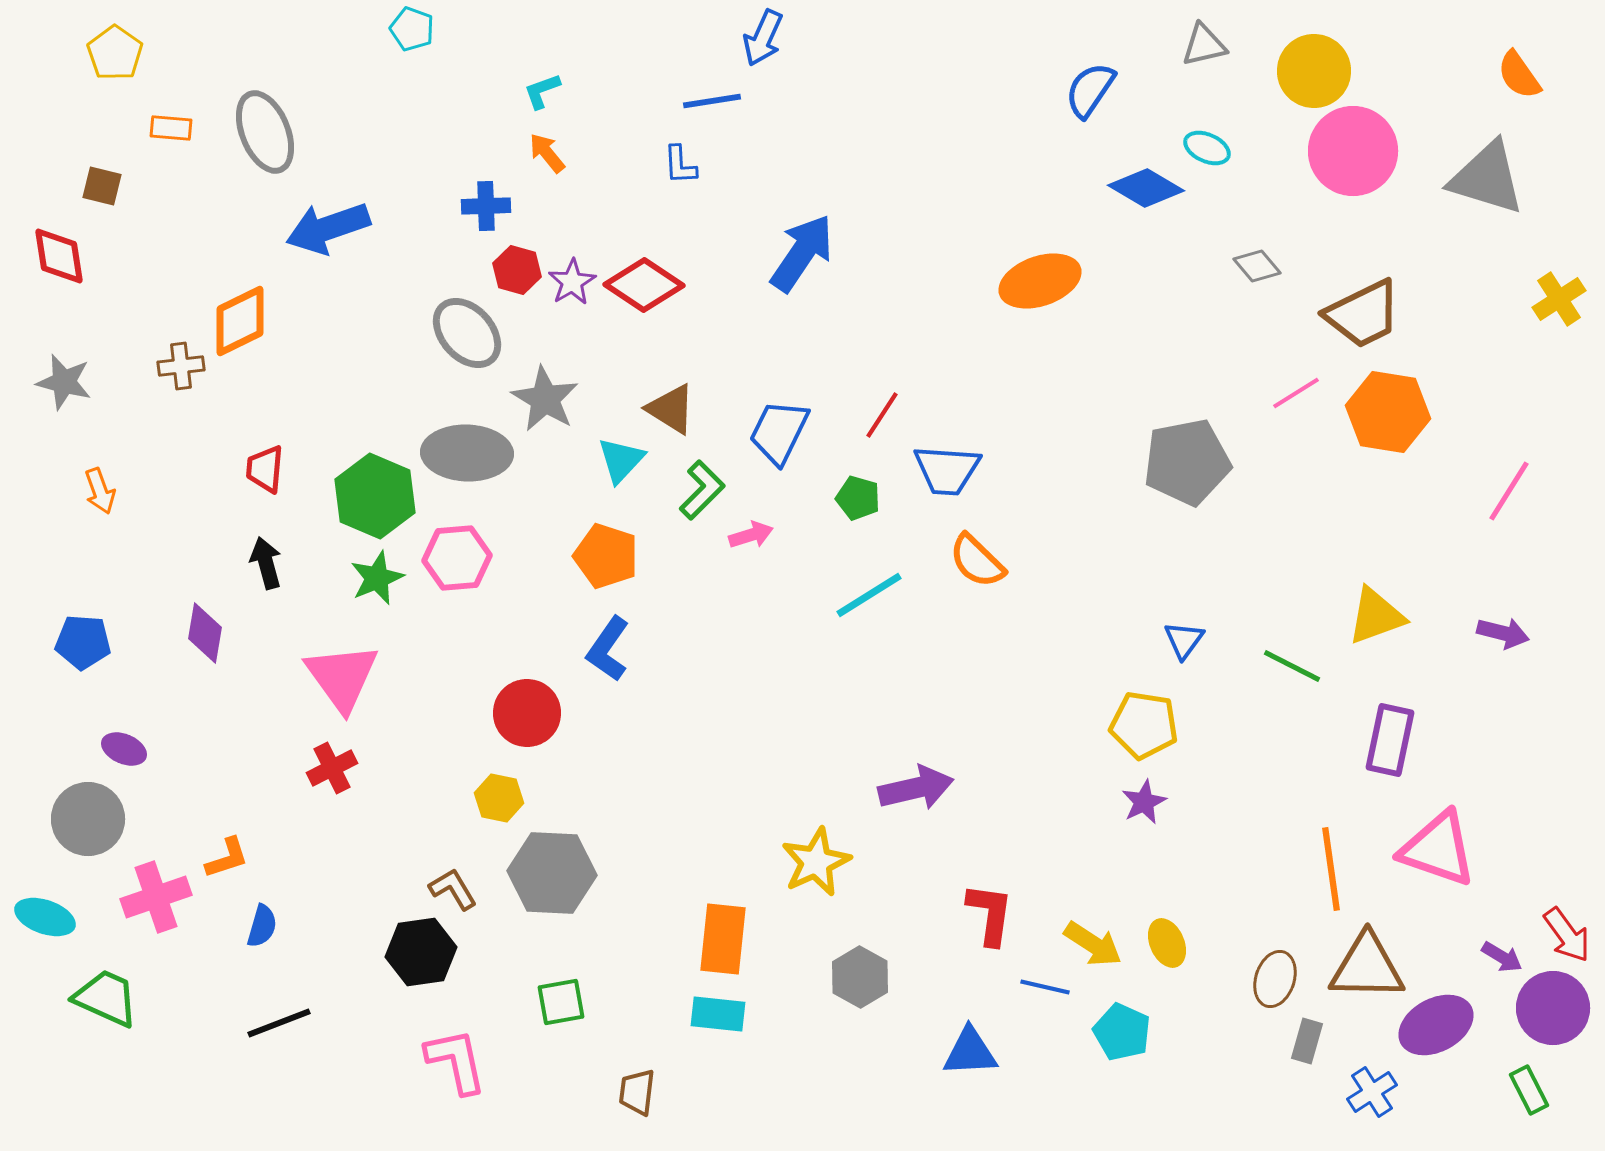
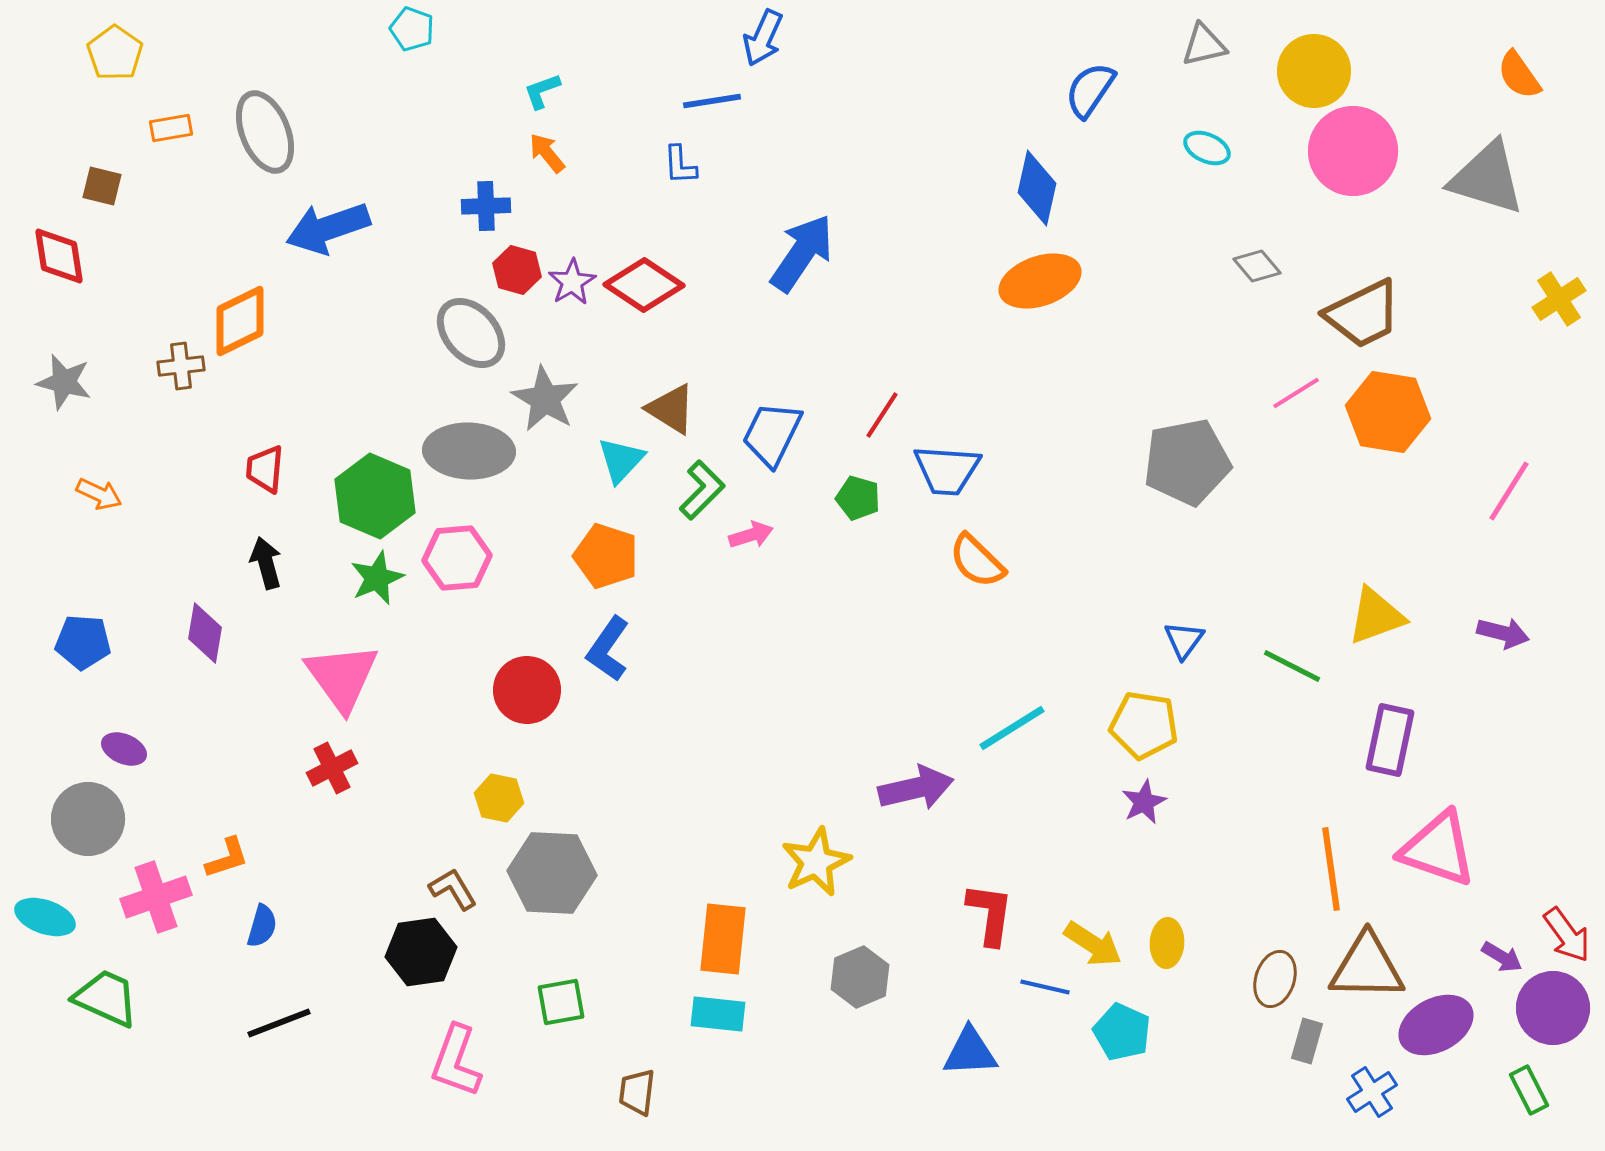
orange rectangle at (171, 128): rotated 15 degrees counterclockwise
blue diamond at (1146, 188): moved 109 px left; rotated 72 degrees clockwise
gray ellipse at (467, 333): moved 4 px right
blue trapezoid at (779, 432): moved 7 px left, 2 px down
gray ellipse at (467, 453): moved 2 px right, 2 px up
orange arrow at (100, 491): moved 1 px left, 3 px down; rotated 45 degrees counterclockwise
cyan line at (869, 595): moved 143 px right, 133 px down
red circle at (527, 713): moved 23 px up
yellow ellipse at (1167, 943): rotated 27 degrees clockwise
gray hexagon at (860, 977): rotated 8 degrees clockwise
pink L-shape at (456, 1061): rotated 148 degrees counterclockwise
